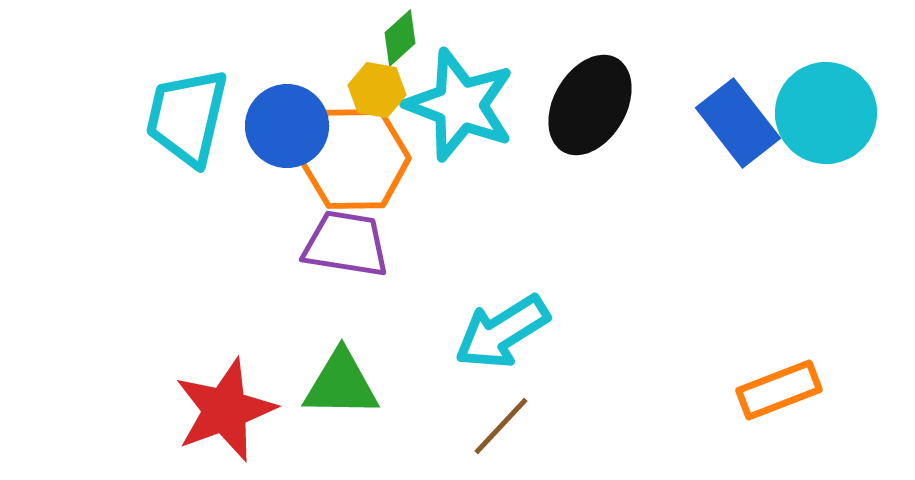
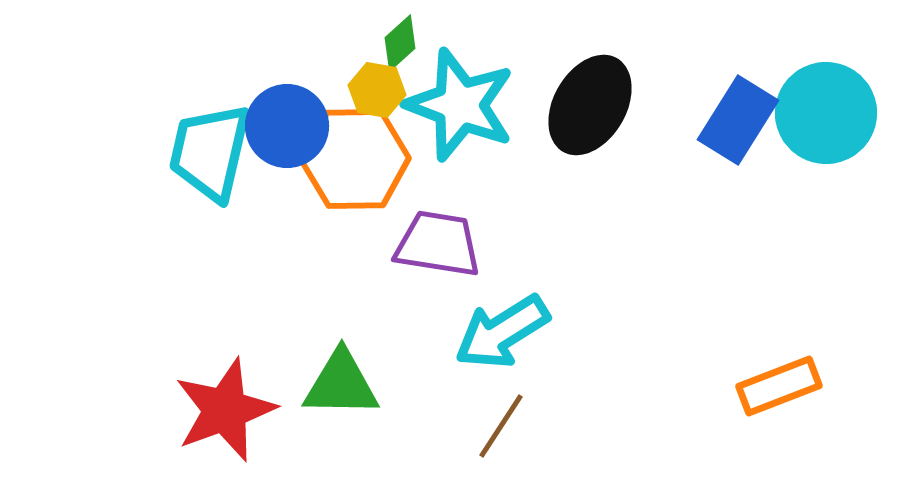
green diamond: moved 5 px down
cyan trapezoid: moved 23 px right, 35 px down
blue rectangle: moved 3 px up; rotated 70 degrees clockwise
purple trapezoid: moved 92 px right
orange rectangle: moved 4 px up
brown line: rotated 10 degrees counterclockwise
